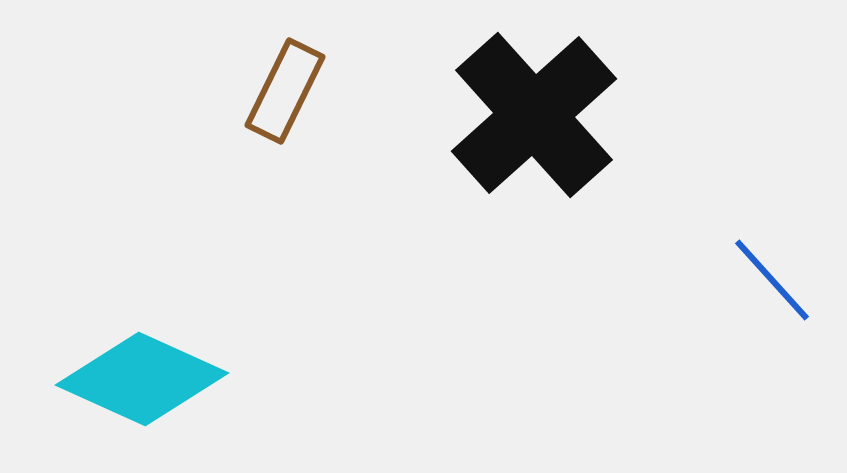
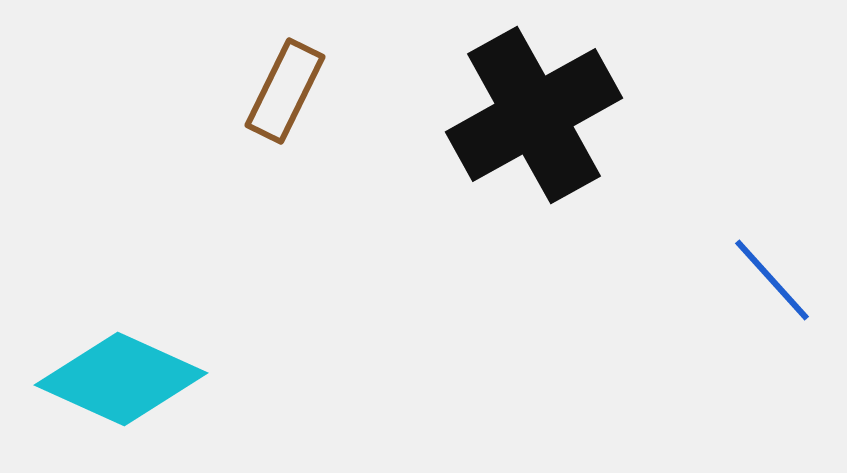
black cross: rotated 13 degrees clockwise
cyan diamond: moved 21 px left
